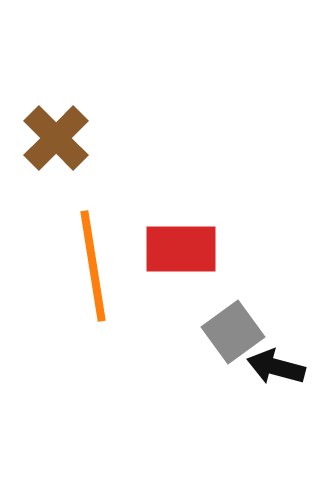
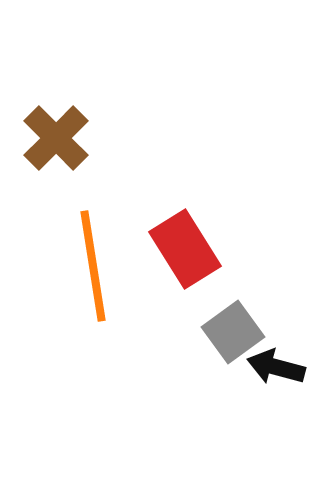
red rectangle: moved 4 px right; rotated 58 degrees clockwise
